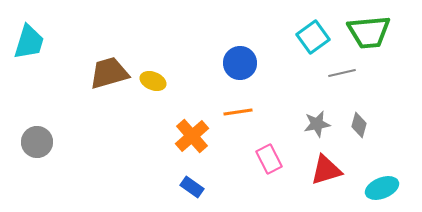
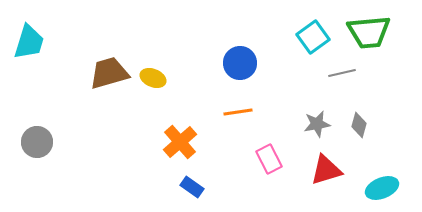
yellow ellipse: moved 3 px up
orange cross: moved 12 px left, 6 px down
